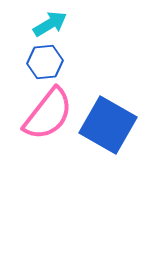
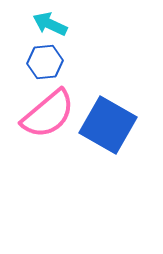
cyan arrow: rotated 124 degrees counterclockwise
pink semicircle: rotated 12 degrees clockwise
